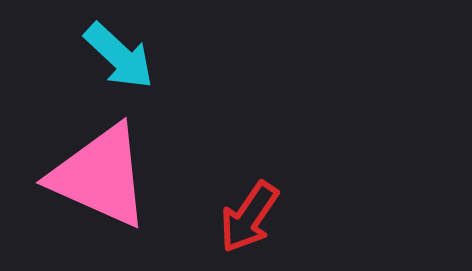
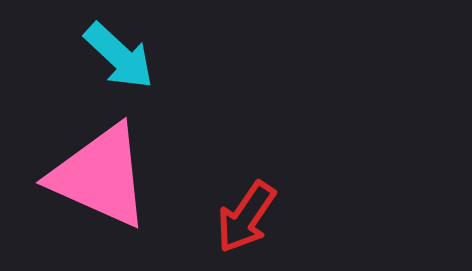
red arrow: moved 3 px left
